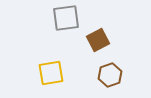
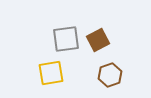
gray square: moved 21 px down
